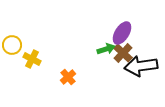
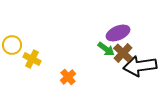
purple ellipse: moved 4 px left; rotated 35 degrees clockwise
green arrow: rotated 54 degrees clockwise
black arrow: moved 1 px left
